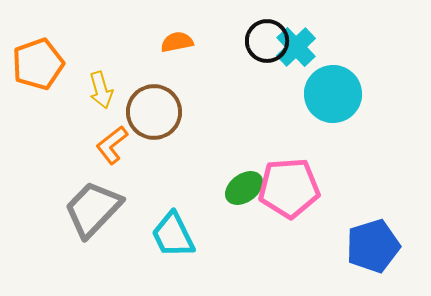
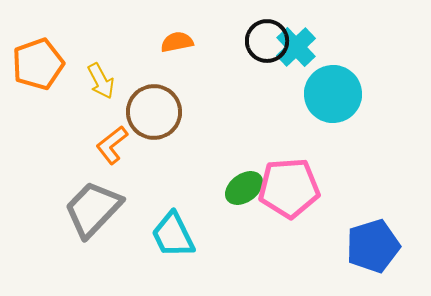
yellow arrow: moved 9 px up; rotated 12 degrees counterclockwise
